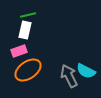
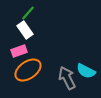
green line: moved 2 px up; rotated 35 degrees counterclockwise
white rectangle: rotated 48 degrees counterclockwise
gray arrow: moved 2 px left, 2 px down
